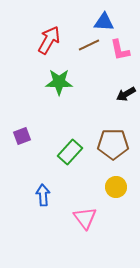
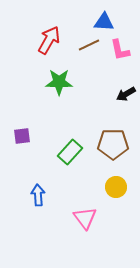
purple square: rotated 12 degrees clockwise
blue arrow: moved 5 px left
